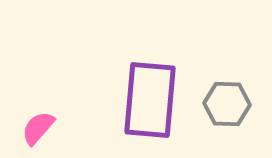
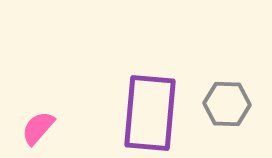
purple rectangle: moved 13 px down
